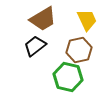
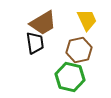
brown trapezoid: moved 4 px down
black trapezoid: moved 3 px up; rotated 120 degrees clockwise
green hexagon: moved 2 px right
